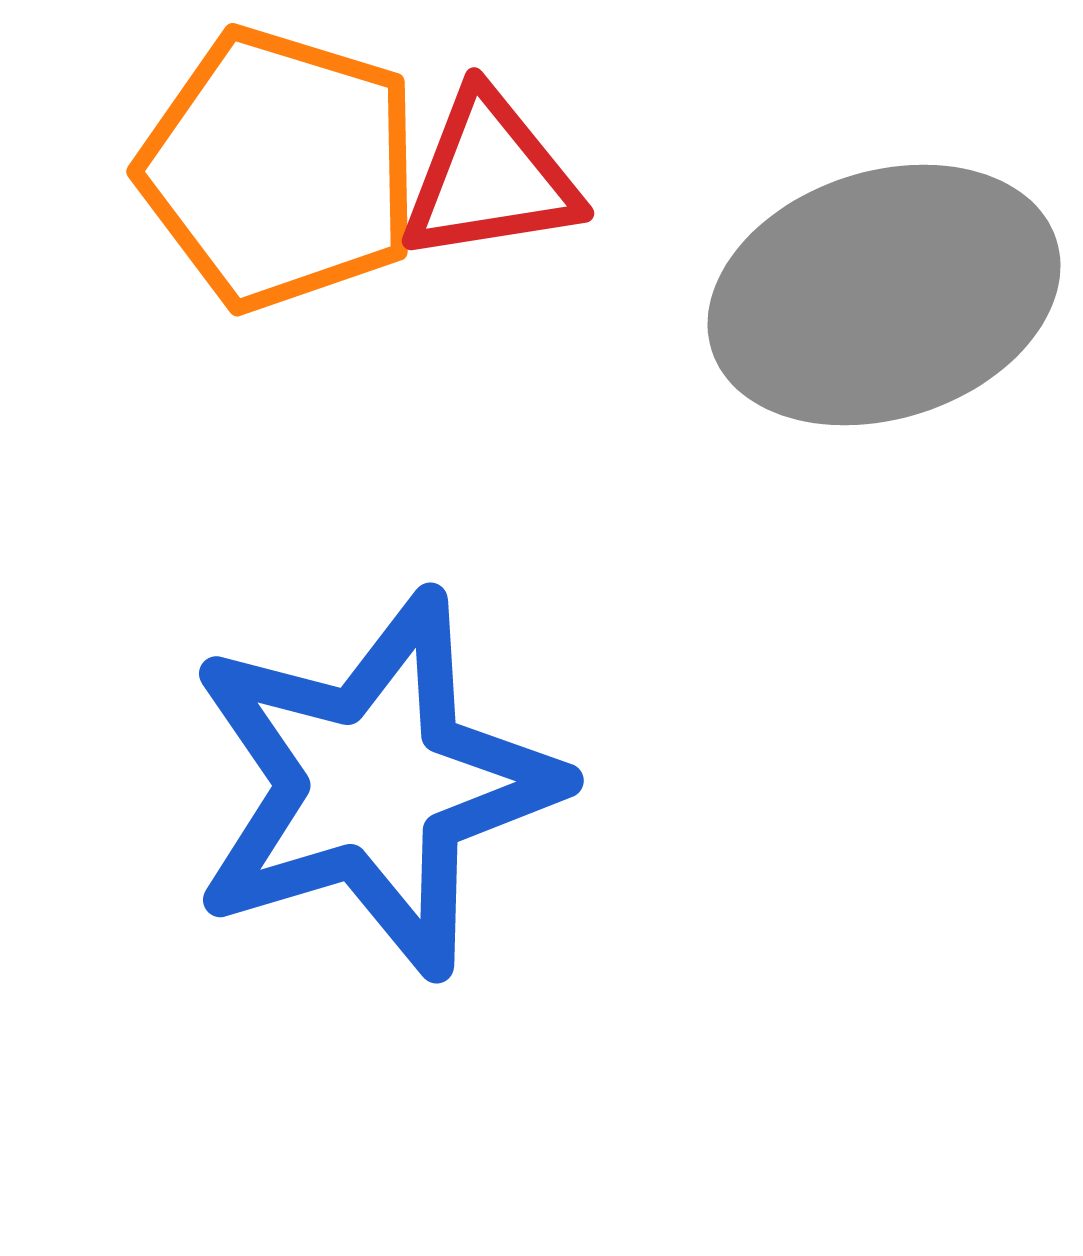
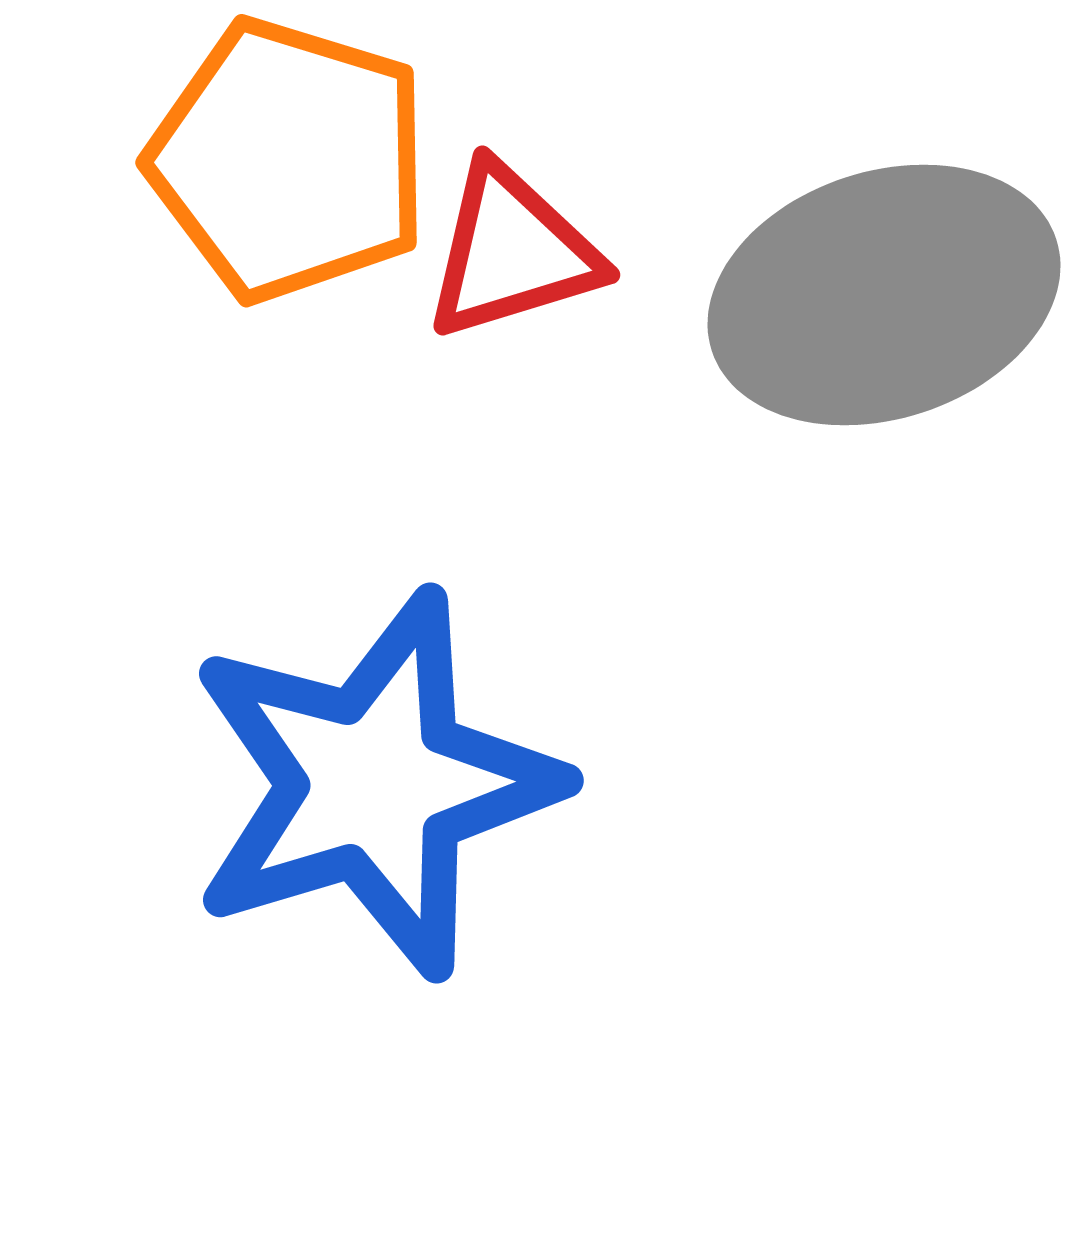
orange pentagon: moved 9 px right, 9 px up
red triangle: moved 22 px right, 75 px down; rotated 8 degrees counterclockwise
